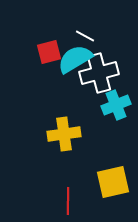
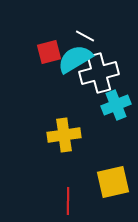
yellow cross: moved 1 px down
